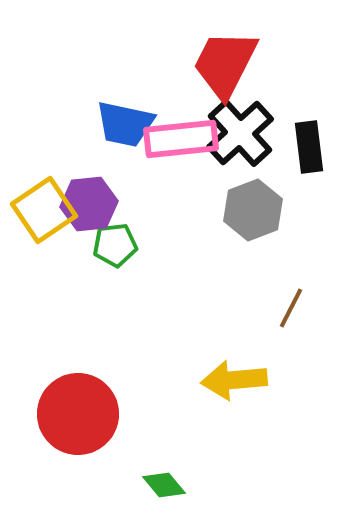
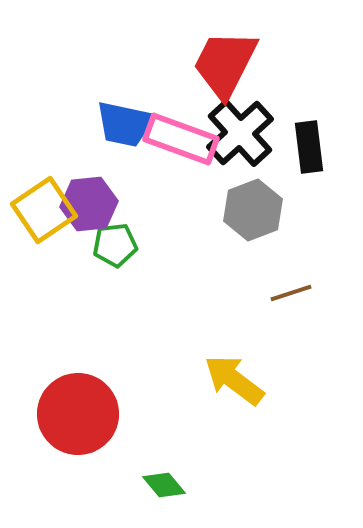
pink rectangle: rotated 26 degrees clockwise
brown line: moved 15 px up; rotated 45 degrees clockwise
yellow arrow: rotated 42 degrees clockwise
